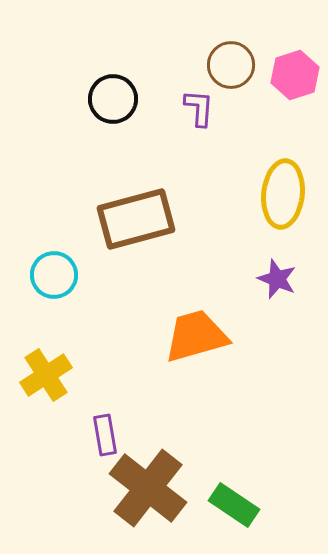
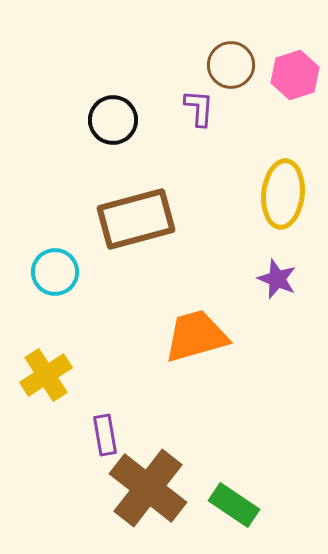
black circle: moved 21 px down
cyan circle: moved 1 px right, 3 px up
